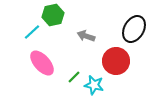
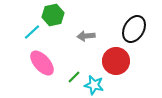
gray arrow: rotated 24 degrees counterclockwise
